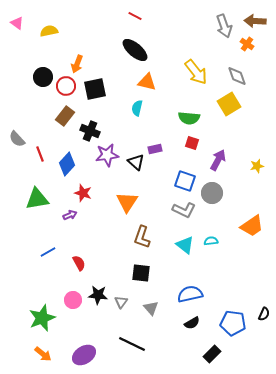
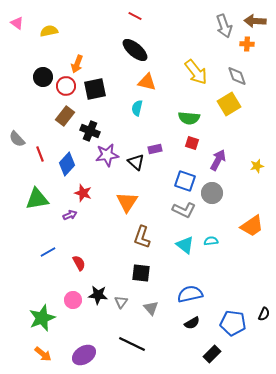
orange cross at (247, 44): rotated 32 degrees counterclockwise
